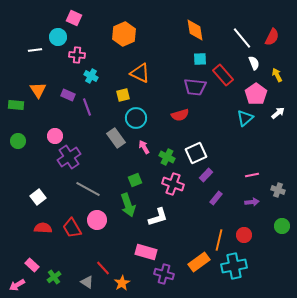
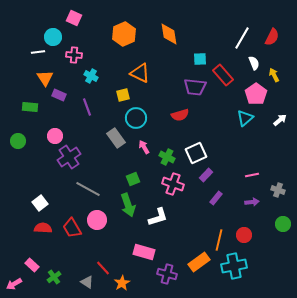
orange diamond at (195, 30): moved 26 px left, 4 px down
cyan circle at (58, 37): moved 5 px left
white line at (242, 38): rotated 70 degrees clockwise
white line at (35, 50): moved 3 px right, 2 px down
pink cross at (77, 55): moved 3 px left
yellow arrow at (277, 75): moved 3 px left
orange triangle at (38, 90): moved 7 px right, 12 px up
purple rectangle at (68, 95): moved 9 px left
green rectangle at (16, 105): moved 14 px right, 2 px down
white arrow at (278, 113): moved 2 px right, 7 px down
green square at (135, 180): moved 2 px left, 1 px up
white square at (38, 197): moved 2 px right, 6 px down
green circle at (282, 226): moved 1 px right, 2 px up
pink rectangle at (146, 252): moved 2 px left
purple cross at (164, 274): moved 3 px right
pink arrow at (17, 285): moved 3 px left, 1 px up
